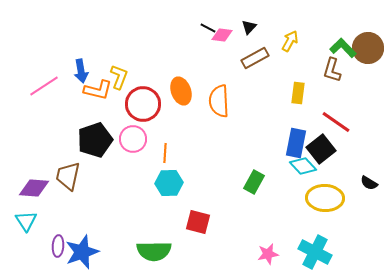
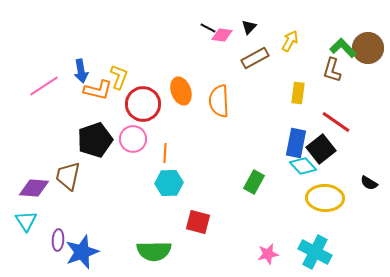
purple ellipse: moved 6 px up
